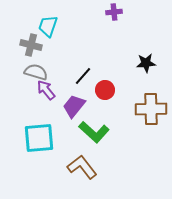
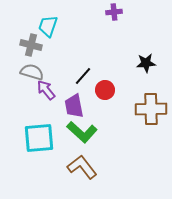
gray semicircle: moved 4 px left
purple trapezoid: rotated 50 degrees counterclockwise
green L-shape: moved 12 px left
